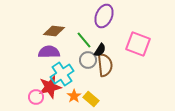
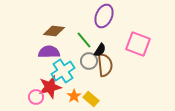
gray circle: moved 1 px right, 1 px down
cyan cross: moved 1 px right, 3 px up
